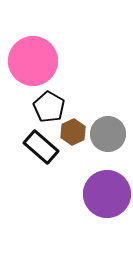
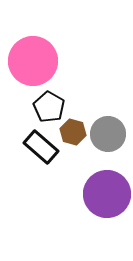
brown hexagon: rotated 20 degrees counterclockwise
